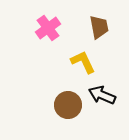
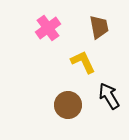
black arrow: moved 7 px right, 1 px down; rotated 36 degrees clockwise
